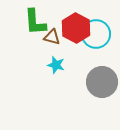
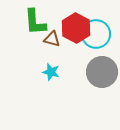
brown triangle: moved 2 px down
cyan star: moved 5 px left, 7 px down
gray circle: moved 10 px up
